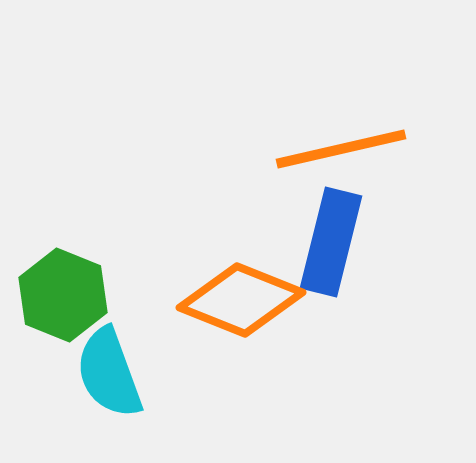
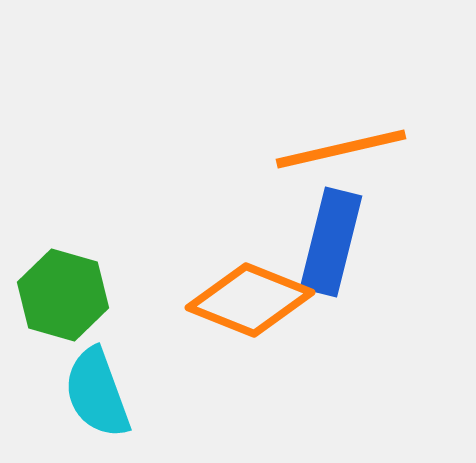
green hexagon: rotated 6 degrees counterclockwise
orange diamond: moved 9 px right
cyan semicircle: moved 12 px left, 20 px down
